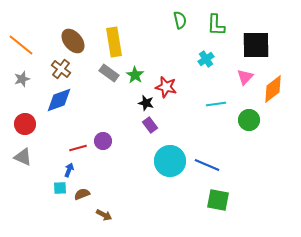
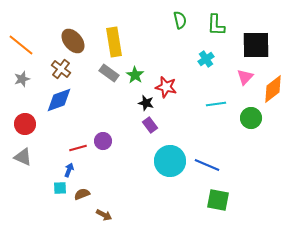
green circle: moved 2 px right, 2 px up
